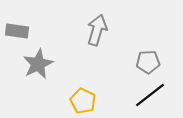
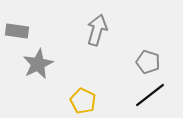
gray pentagon: rotated 20 degrees clockwise
